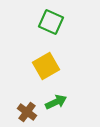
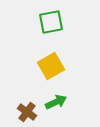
green square: rotated 35 degrees counterclockwise
yellow square: moved 5 px right
